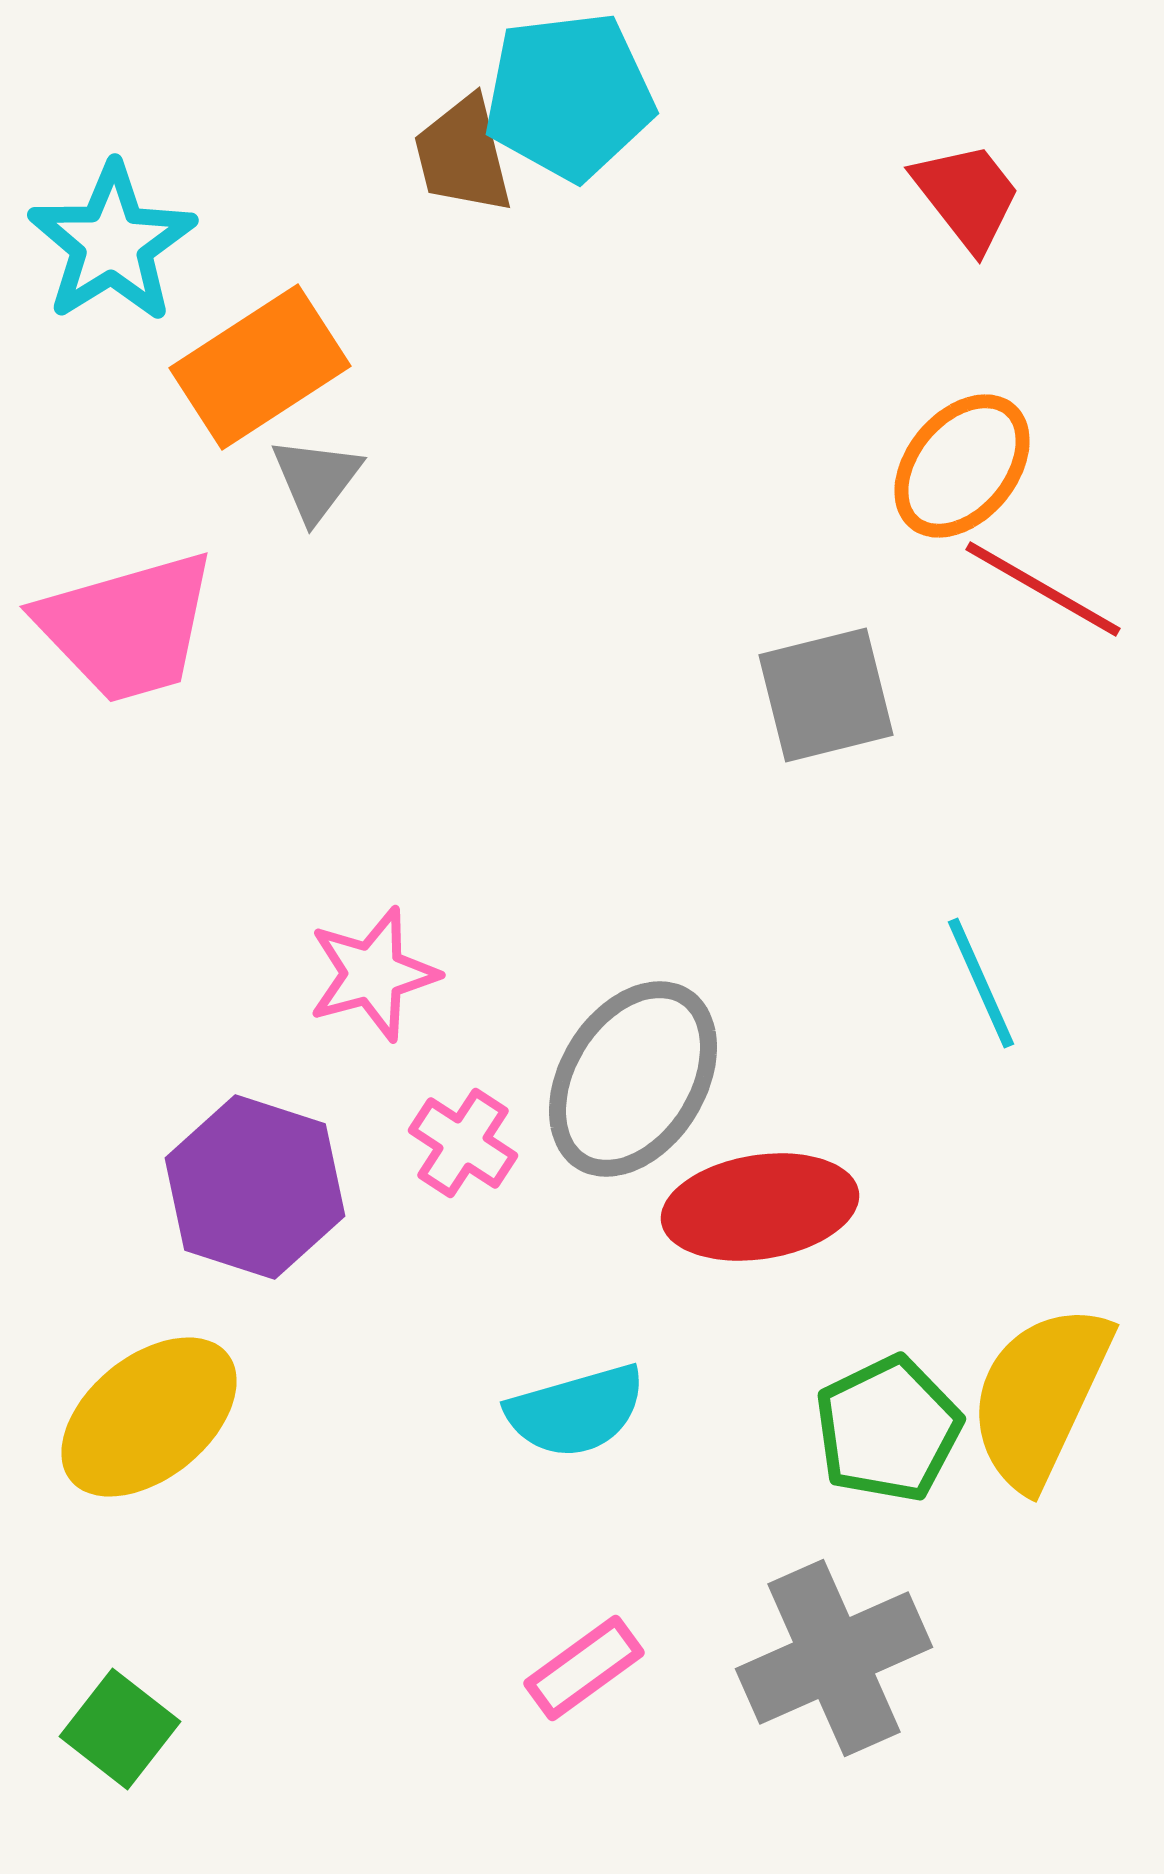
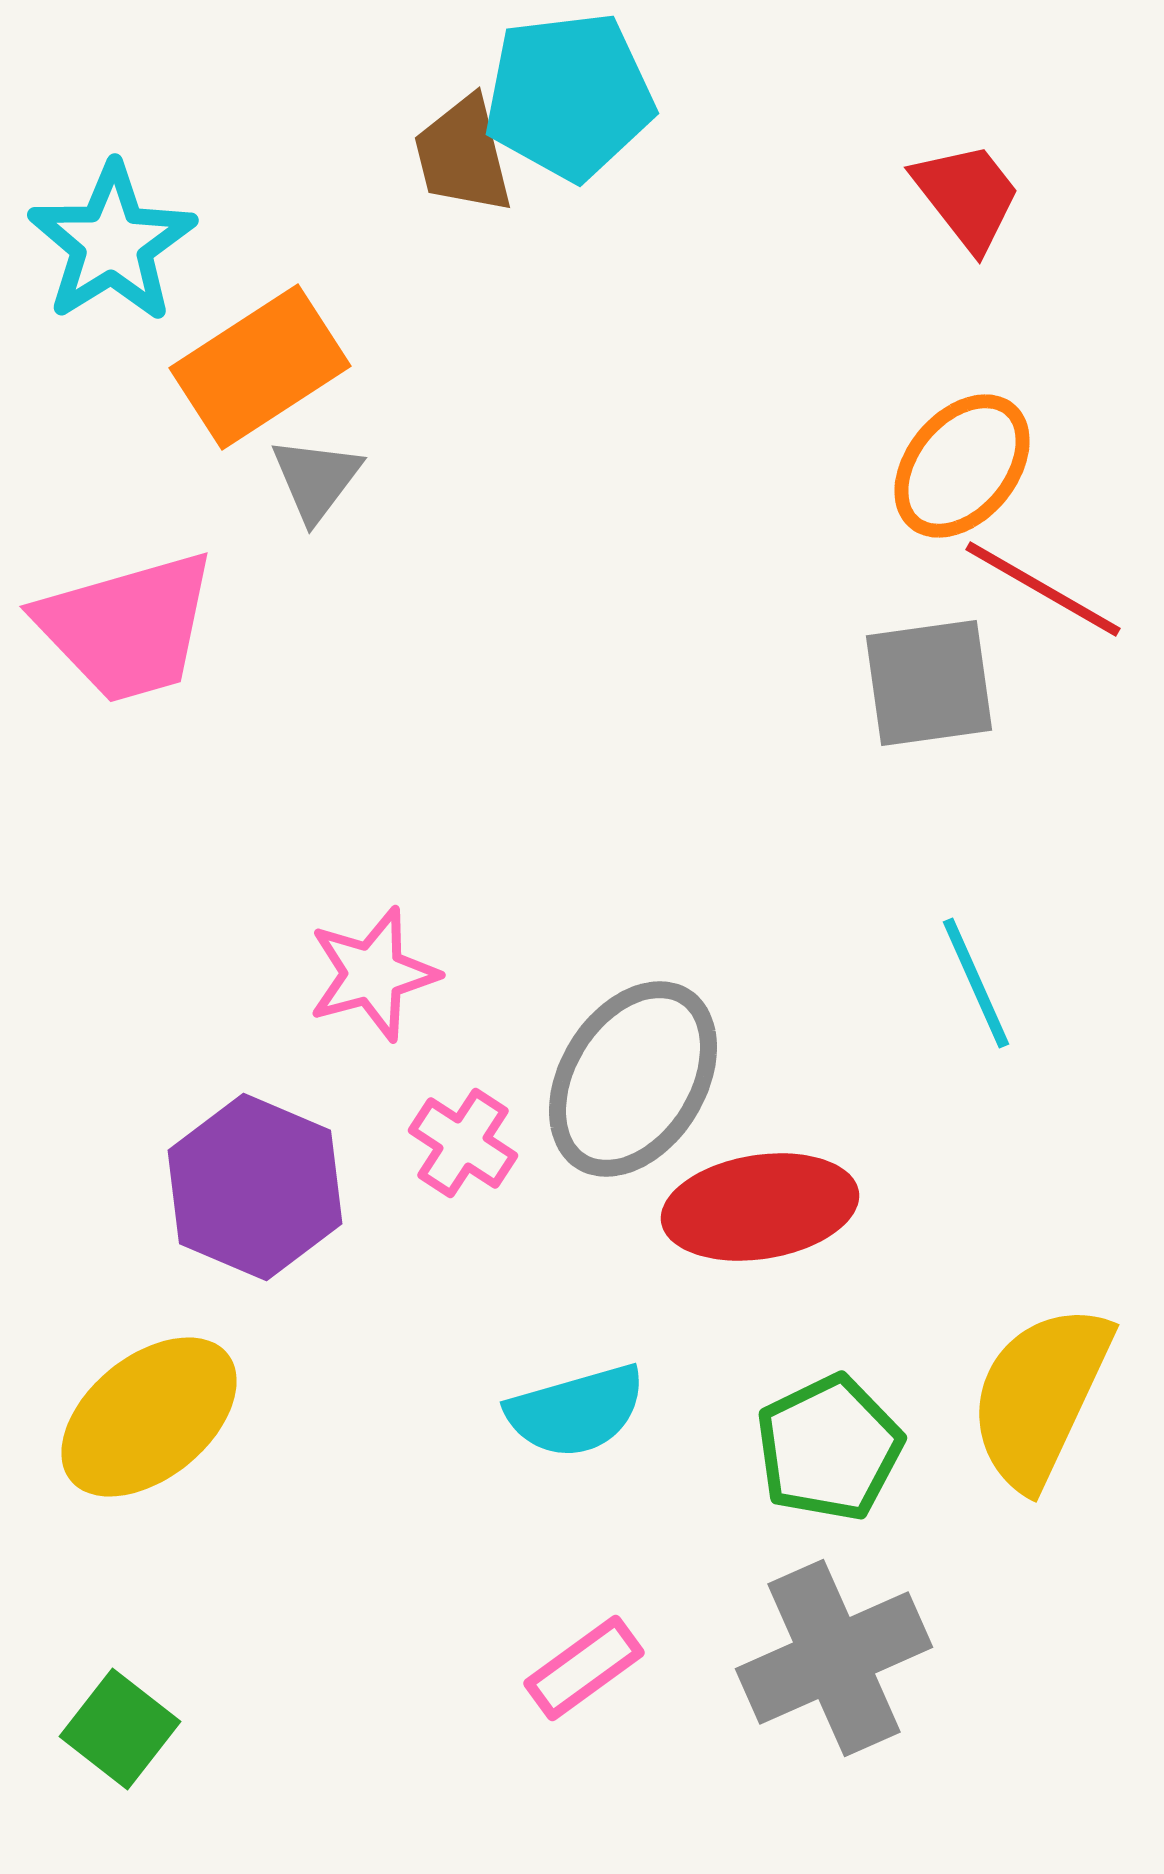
gray square: moved 103 px right, 12 px up; rotated 6 degrees clockwise
cyan line: moved 5 px left
purple hexagon: rotated 5 degrees clockwise
green pentagon: moved 59 px left, 19 px down
